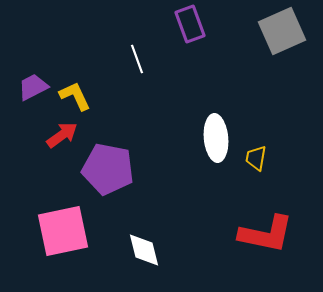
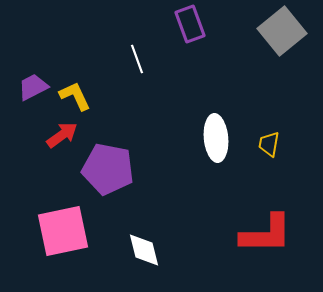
gray square: rotated 15 degrees counterclockwise
yellow trapezoid: moved 13 px right, 14 px up
red L-shape: rotated 12 degrees counterclockwise
